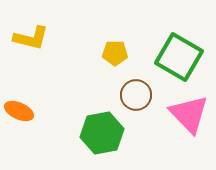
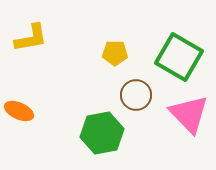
yellow L-shape: rotated 24 degrees counterclockwise
